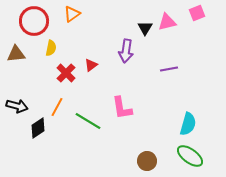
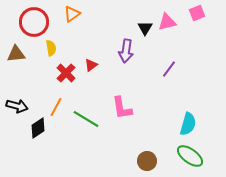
red circle: moved 1 px down
yellow semicircle: rotated 21 degrees counterclockwise
purple line: rotated 42 degrees counterclockwise
orange line: moved 1 px left
green line: moved 2 px left, 2 px up
